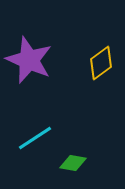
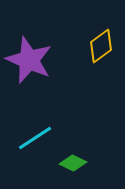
yellow diamond: moved 17 px up
green diamond: rotated 16 degrees clockwise
